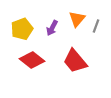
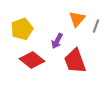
purple arrow: moved 5 px right, 13 px down
red trapezoid: rotated 20 degrees clockwise
